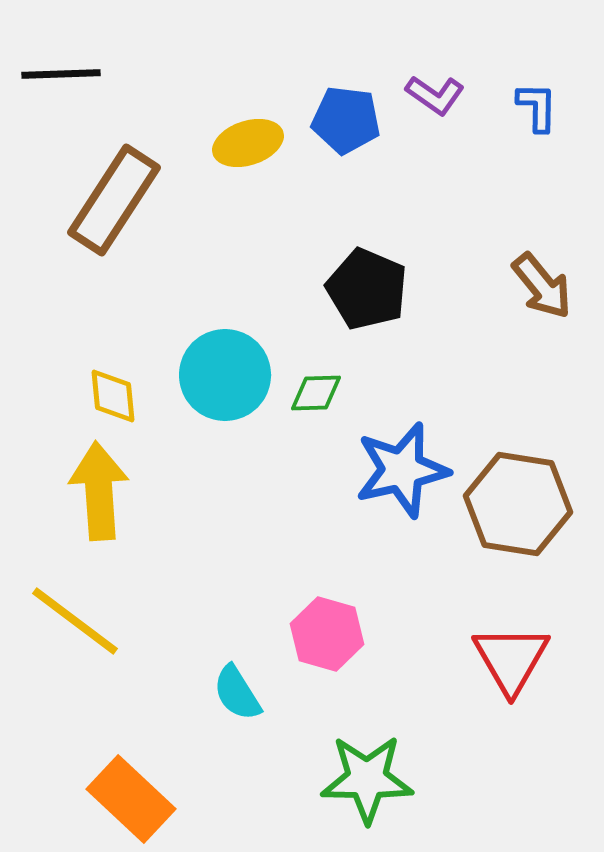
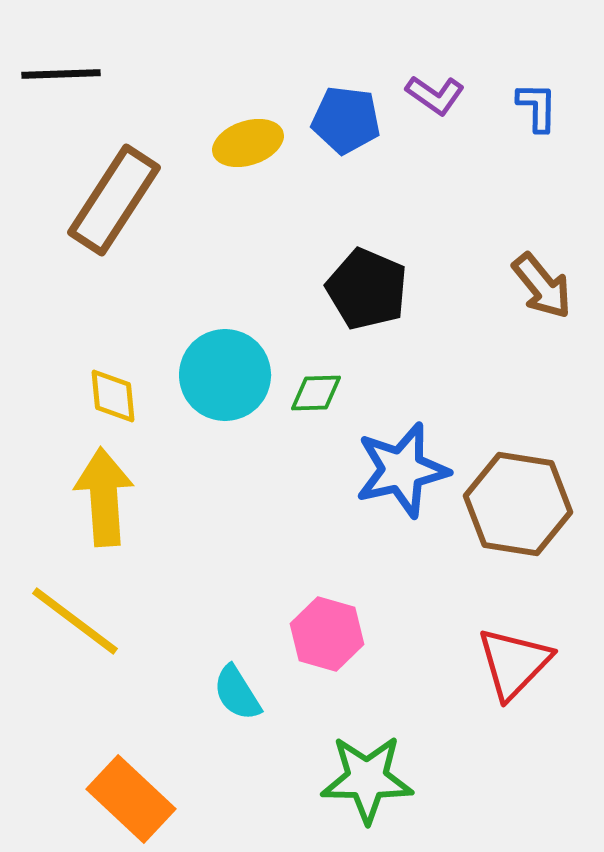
yellow arrow: moved 5 px right, 6 px down
red triangle: moved 3 px right, 4 px down; rotated 14 degrees clockwise
